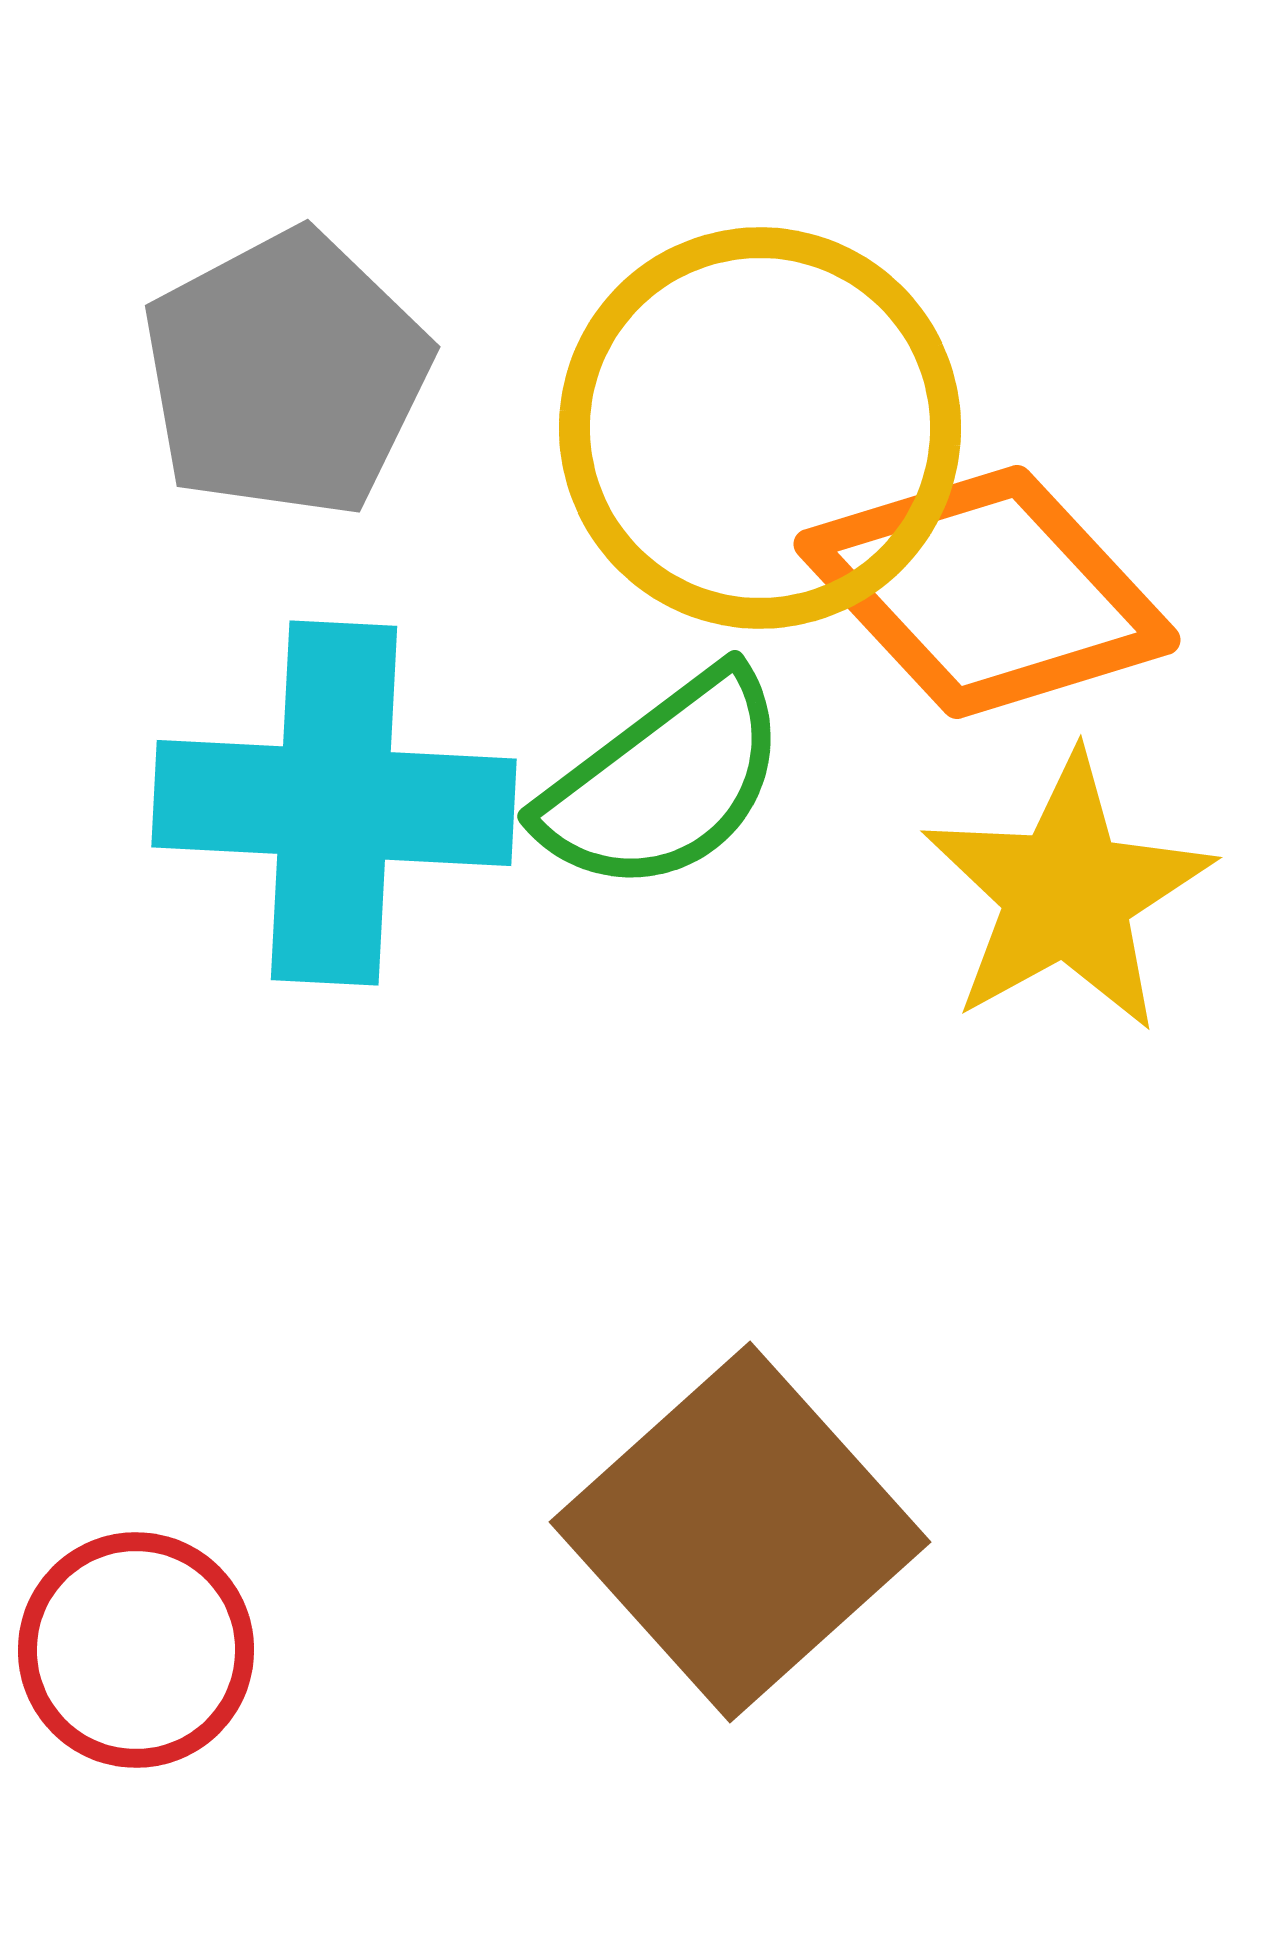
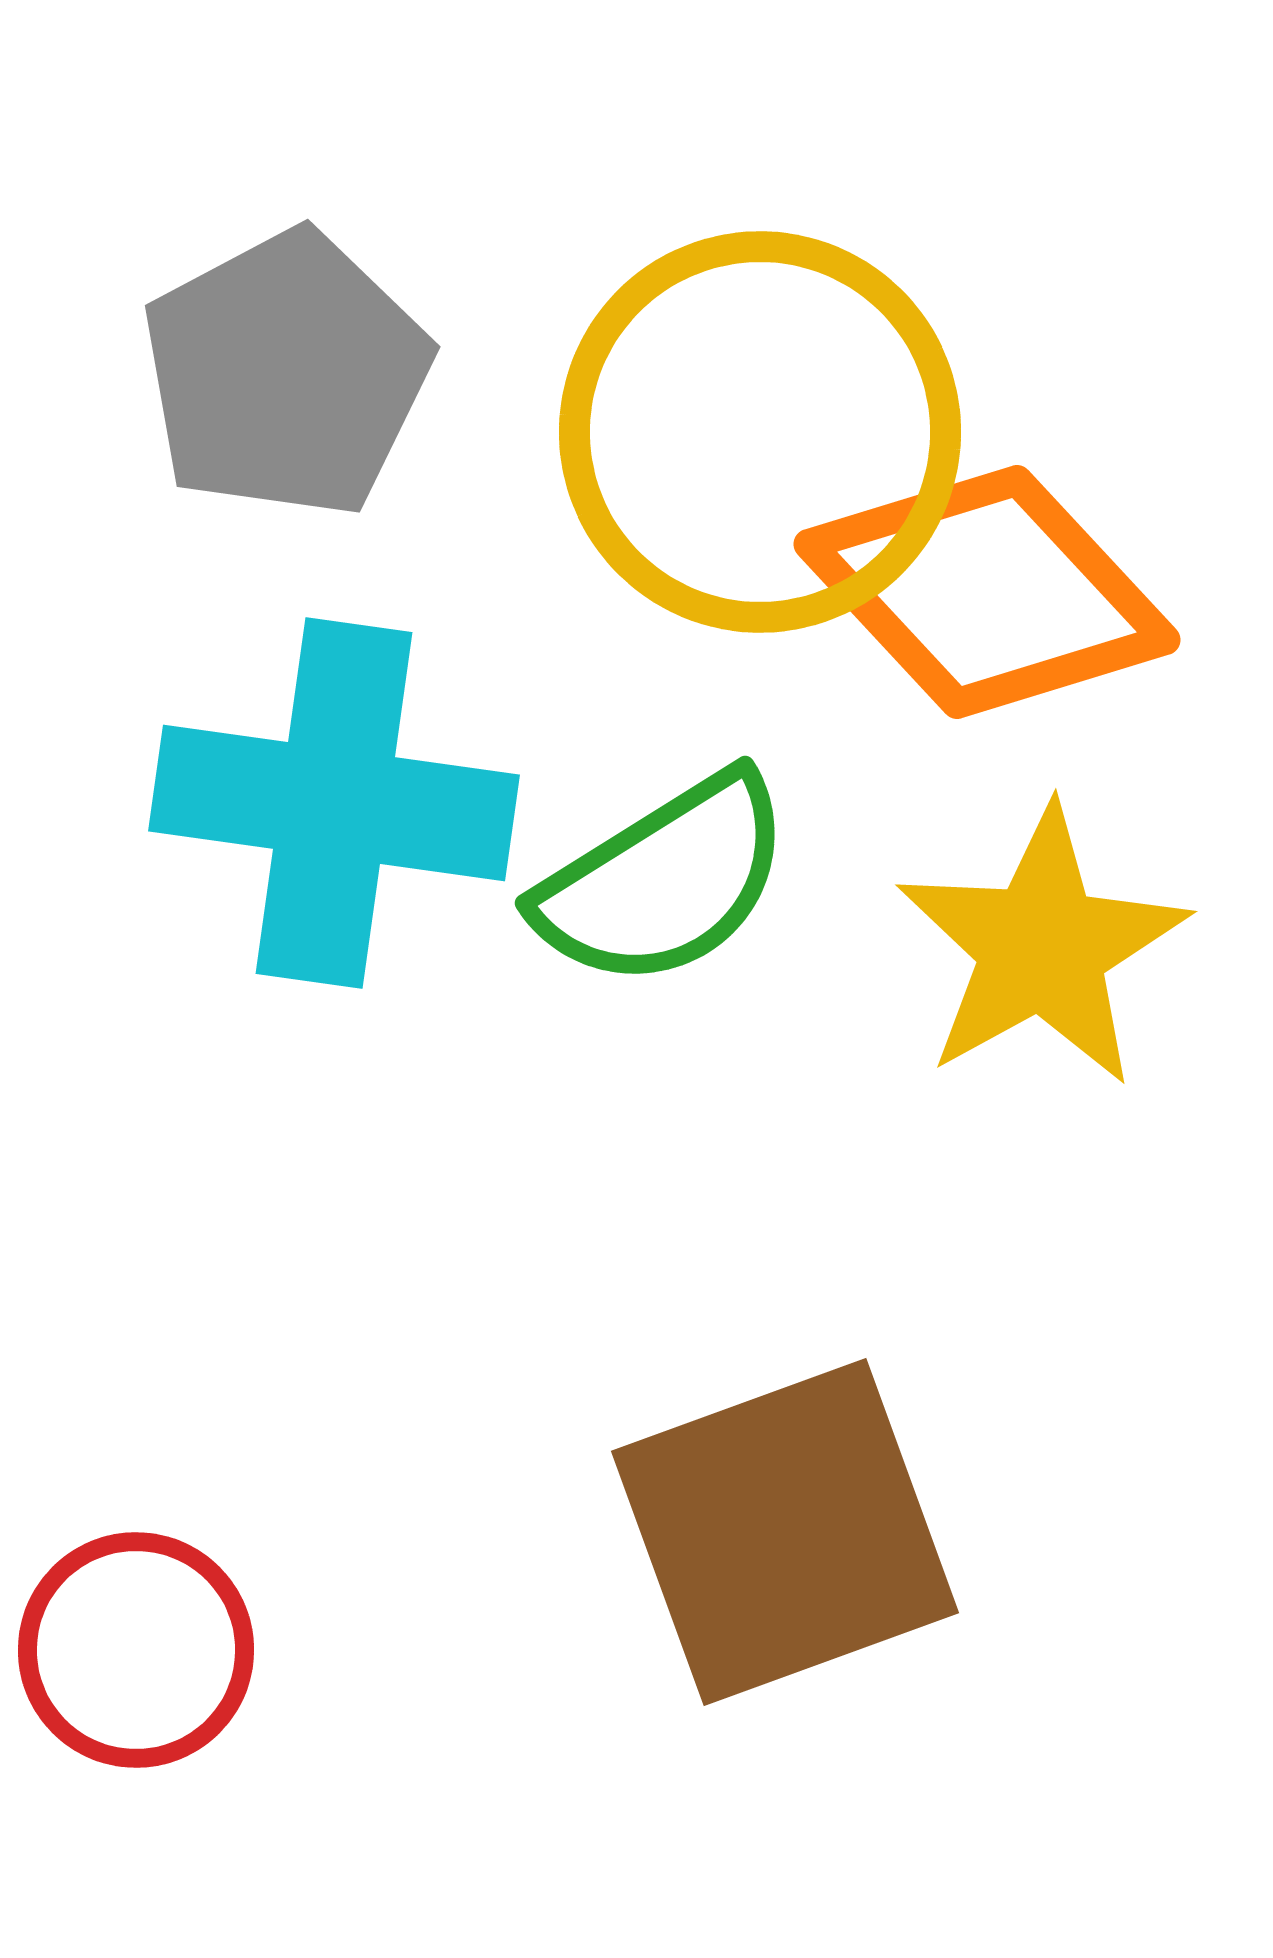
yellow circle: moved 4 px down
green semicircle: moved 99 px down; rotated 5 degrees clockwise
cyan cross: rotated 5 degrees clockwise
yellow star: moved 25 px left, 54 px down
brown square: moved 45 px right; rotated 22 degrees clockwise
